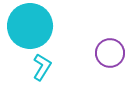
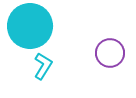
cyan L-shape: moved 1 px right, 1 px up
